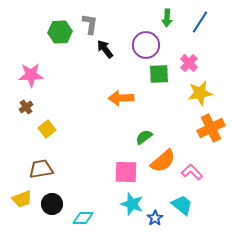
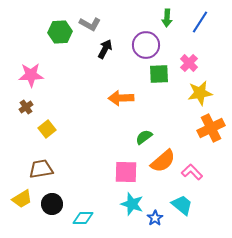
gray L-shape: rotated 110 degrees clockwise
black arrow: rotated 66 degrees clockwise
yellow trapezoid: rotated 10 degrees counterclockwise
